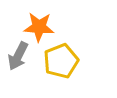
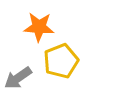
gray arrow: moved 22 px down; rotated 28 degrees clockwise
